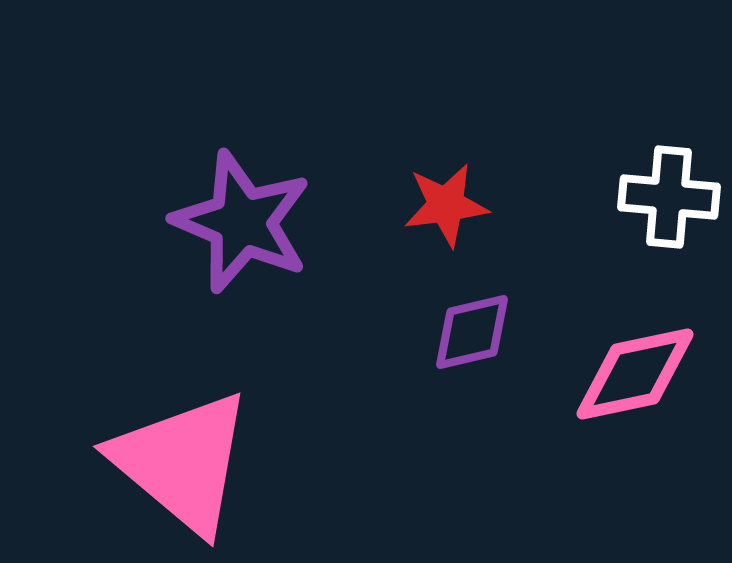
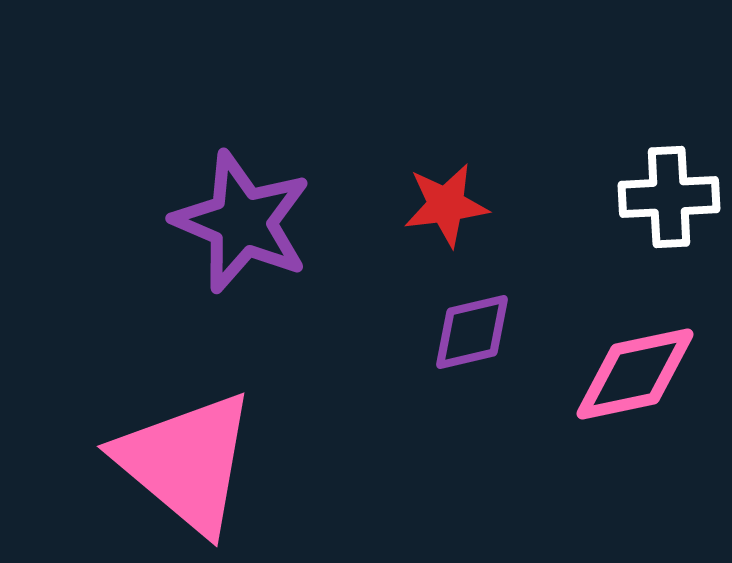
white cross: rotated 8 degrees counterclockwise
pink triangle: moved 4 px right
